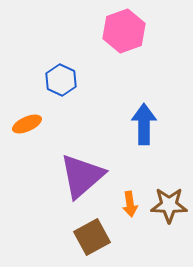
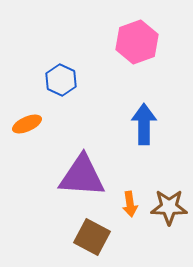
pink hexagon: moved 13 px right, 11 px down
purple triangle: rotated 45 degrees clockwise
brown star: moved 2 px down
brown square: rotated 33 degrees counterclockwise
